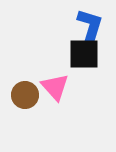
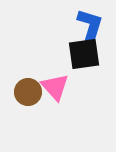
black square: rotated 8 degrees counterclockwise
brown circle: moved 3 px right, 3 px up
